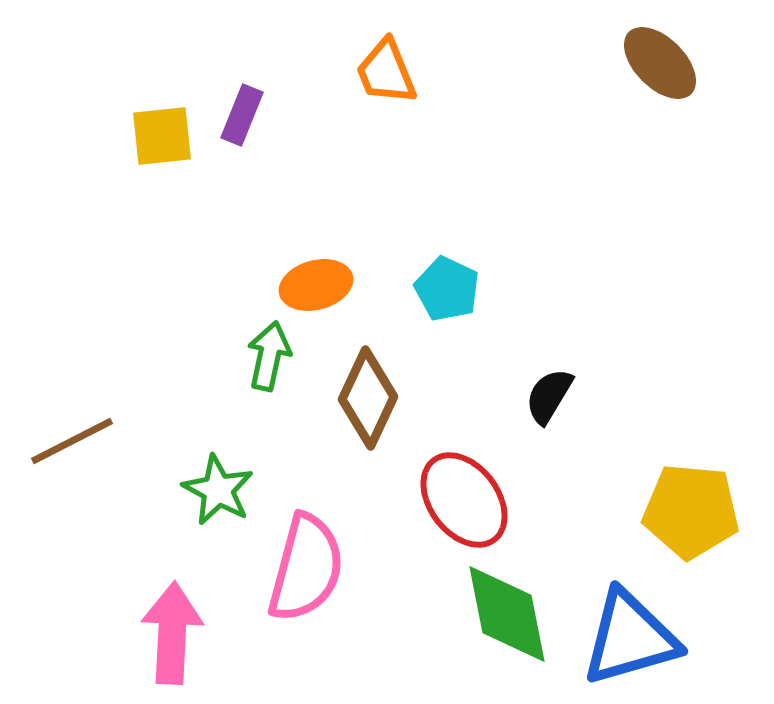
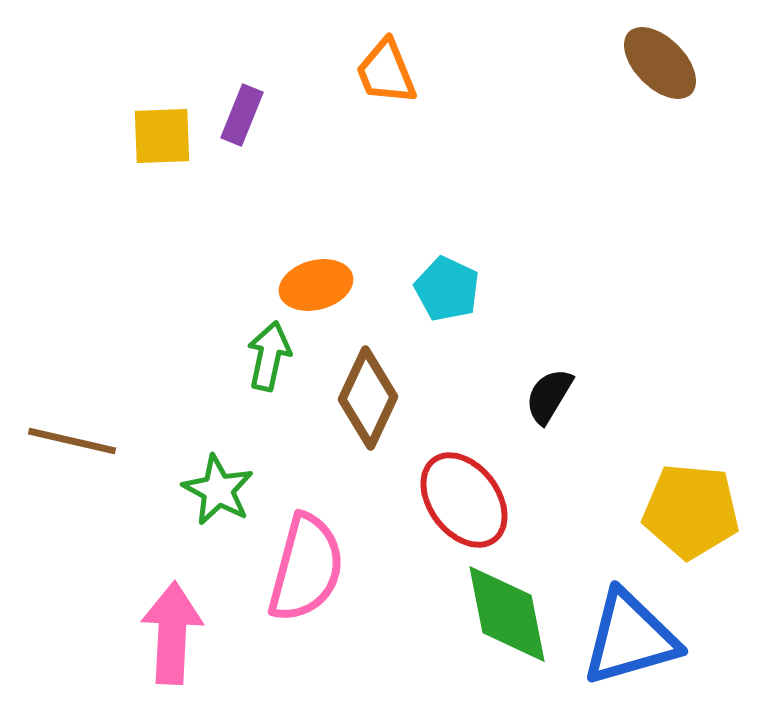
yellow square: rotated 4 degrees clockwise
brown line: rotated 40 degrees clockwise
